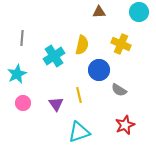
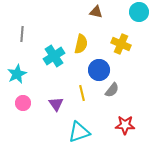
brown triangle: moved 3 px left; rotated 16 degrees clockwise
gray line: moved 4 px up
yellow semicircle: moved 1 px left, 1 px up
gray semicircle: moved 7 px left; rotated 84 degrees counterclockwise
yellow line: moved 3 px right, 2 px up
red star: rotated 24 degrees clockwise
